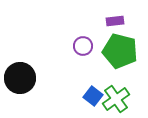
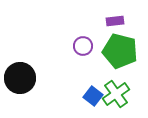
green cross: moved 5 px up
